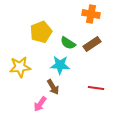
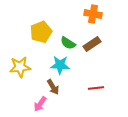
orange cross: moved 2 px right
red line: rotated 14 degrees counterclockwise
